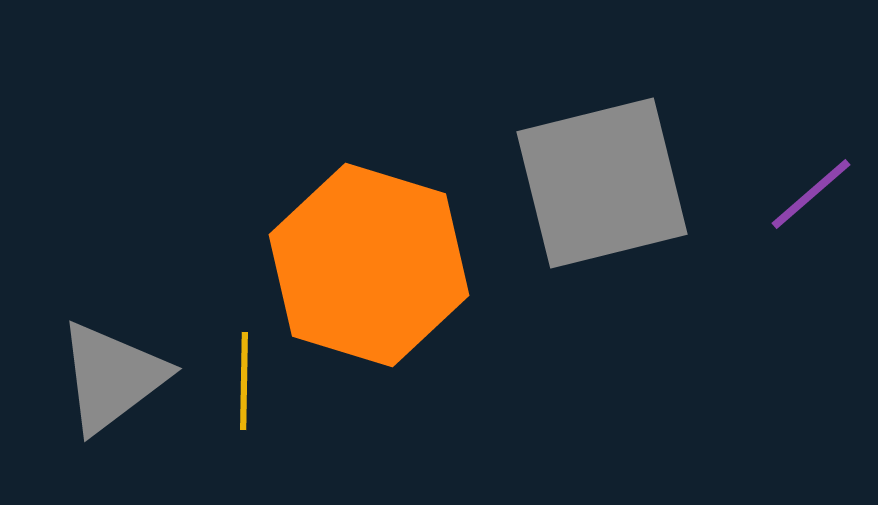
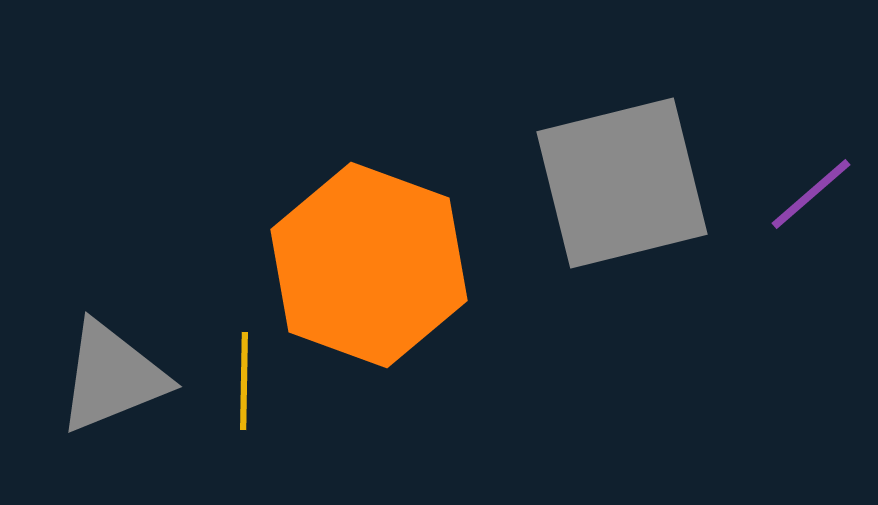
gray square: moved 20 px right
orange hexagon: rotated 3 degrees clockwise
gray triangle: rotated 15 degrees clockwise
